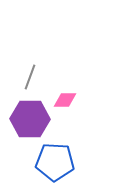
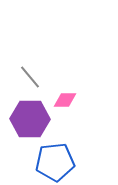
gray line: rotated 60 degrees counterclockwise
blue pentagon: rotated 9 degrees counterclockwise
